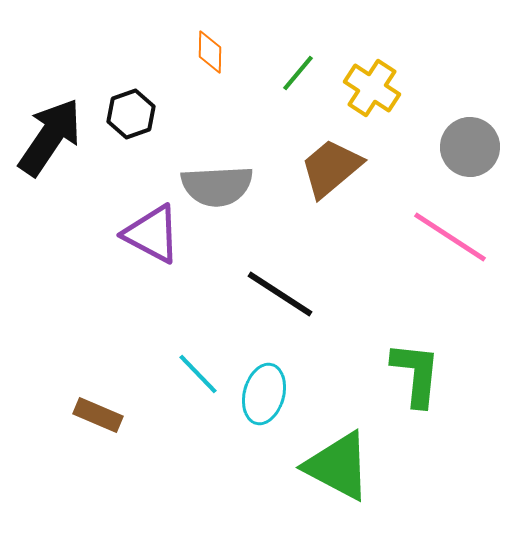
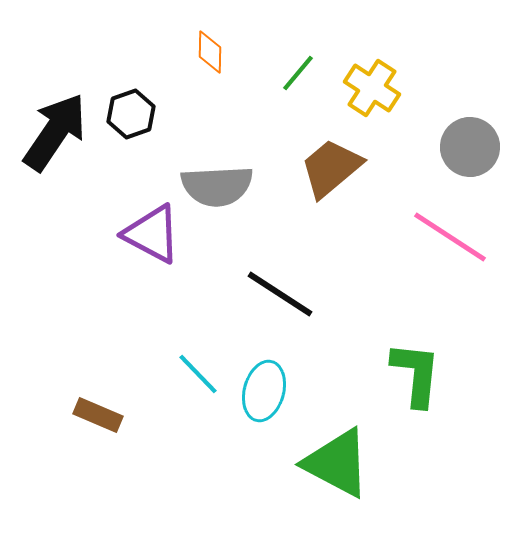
black arrow: moved 5 px right, 5 px up
cyan ellipse: moved 3 px up
green triangle: moved 1 px left, 3 px up
